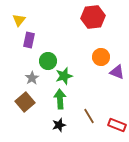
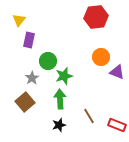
red hexagon: moved 3 px right
